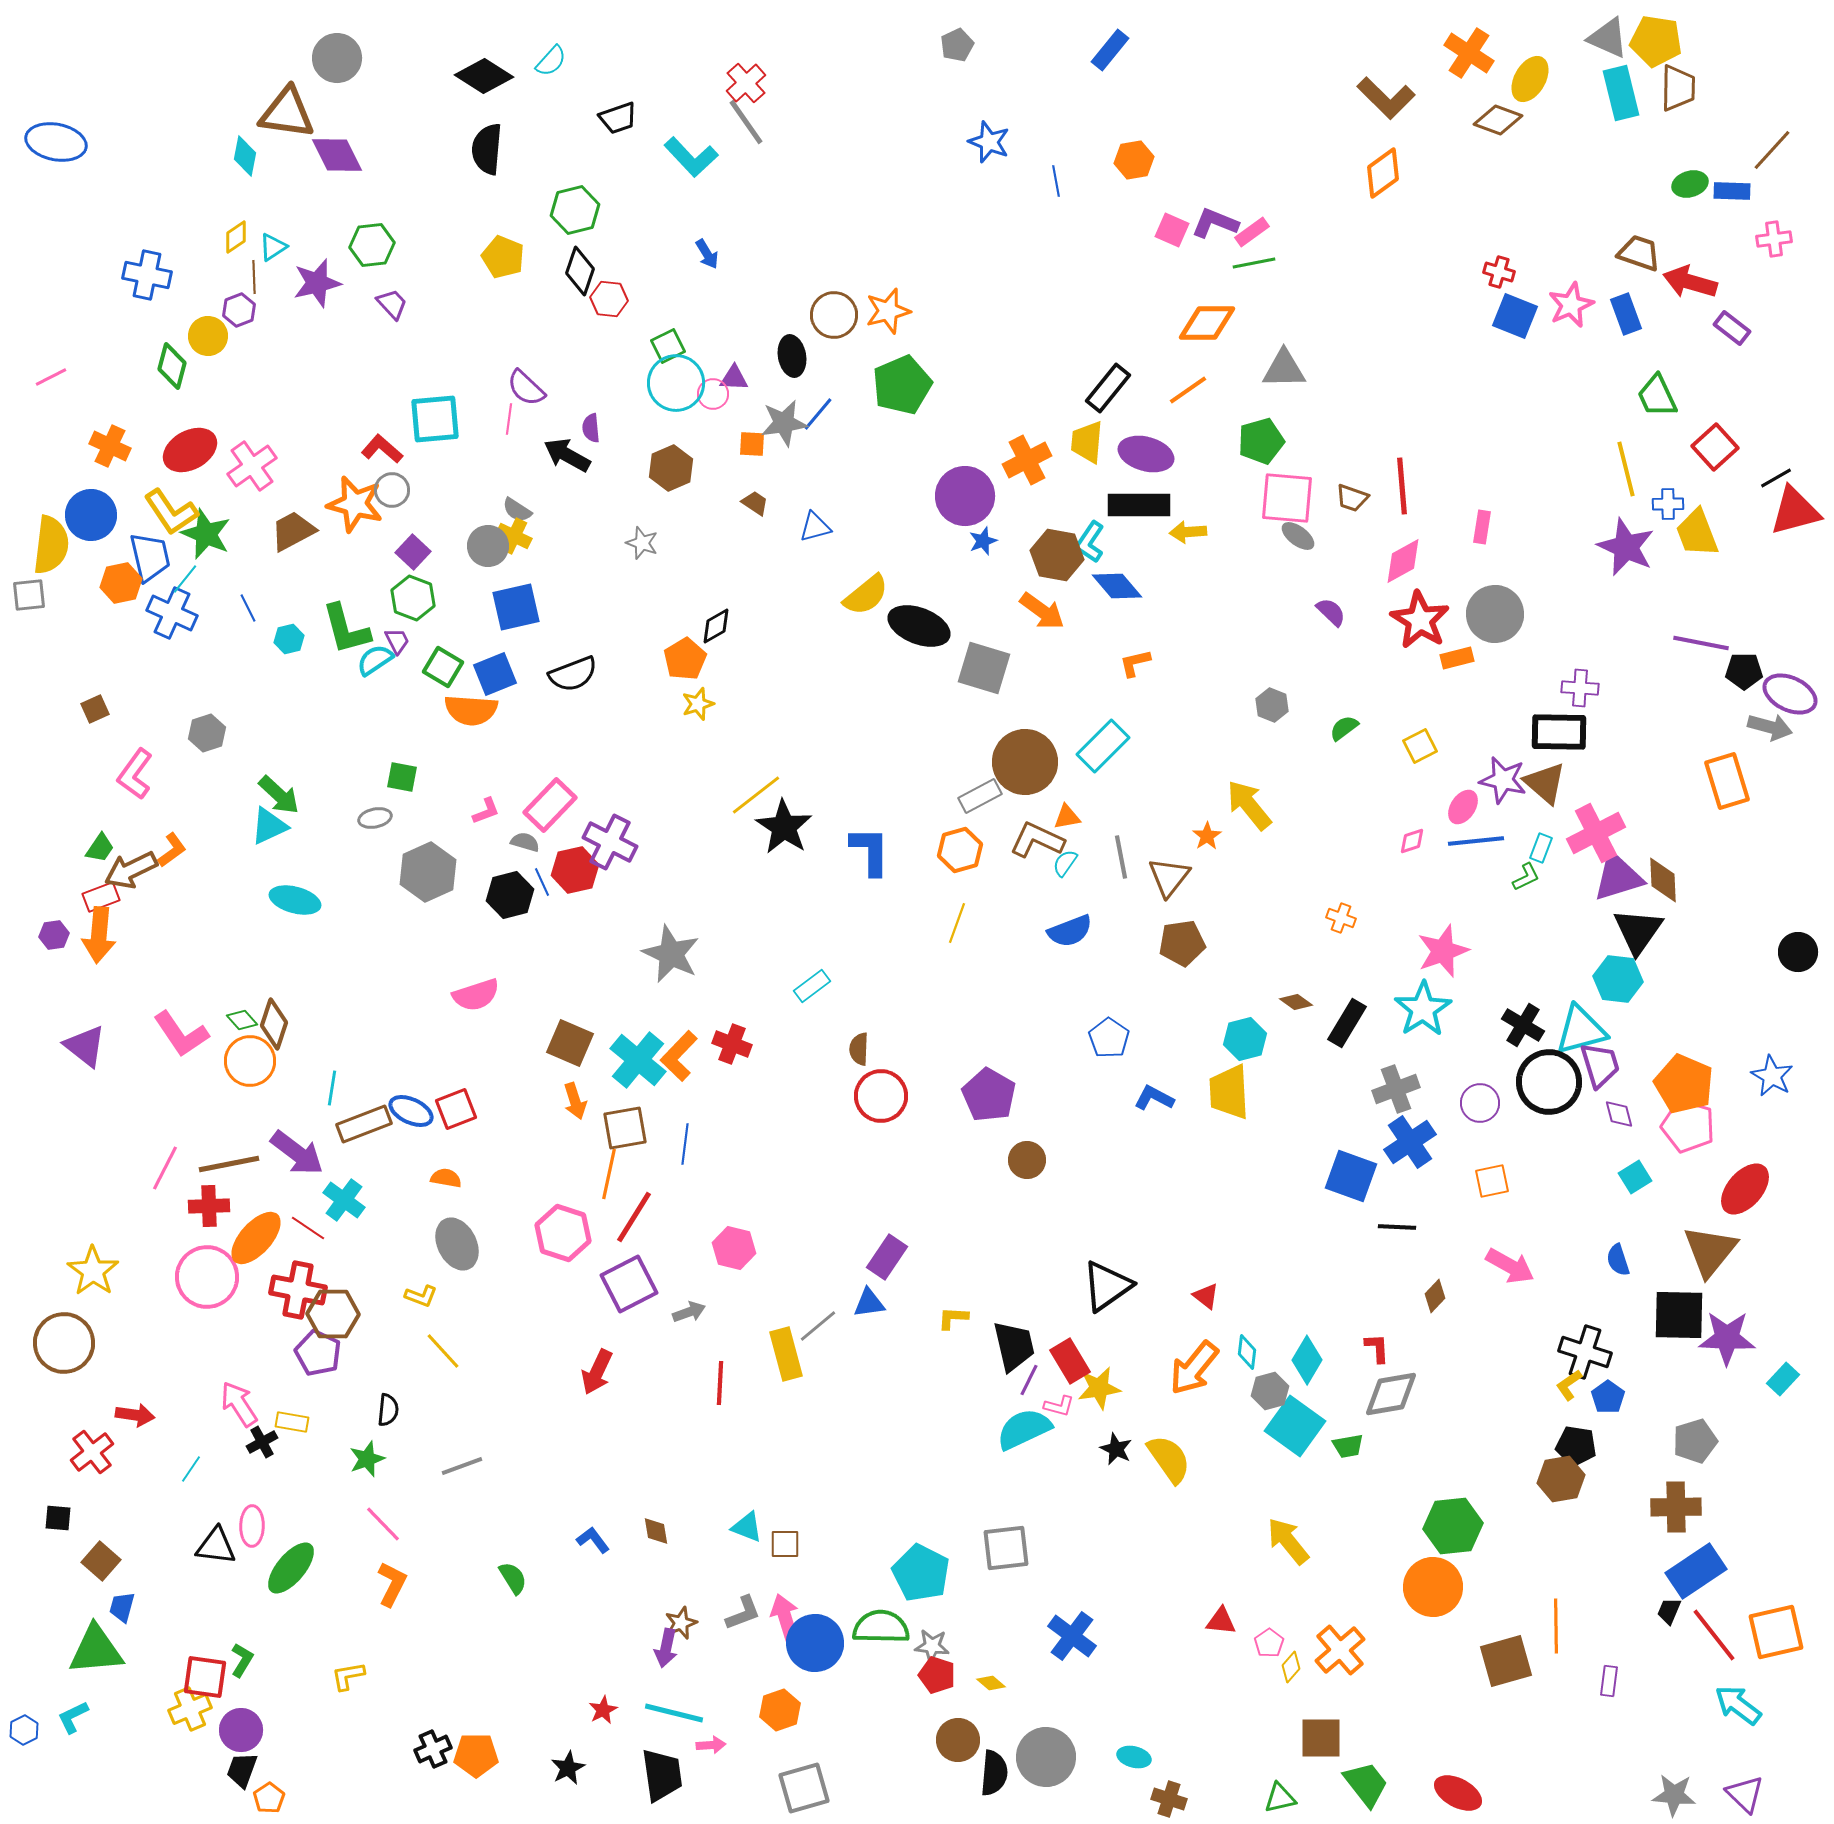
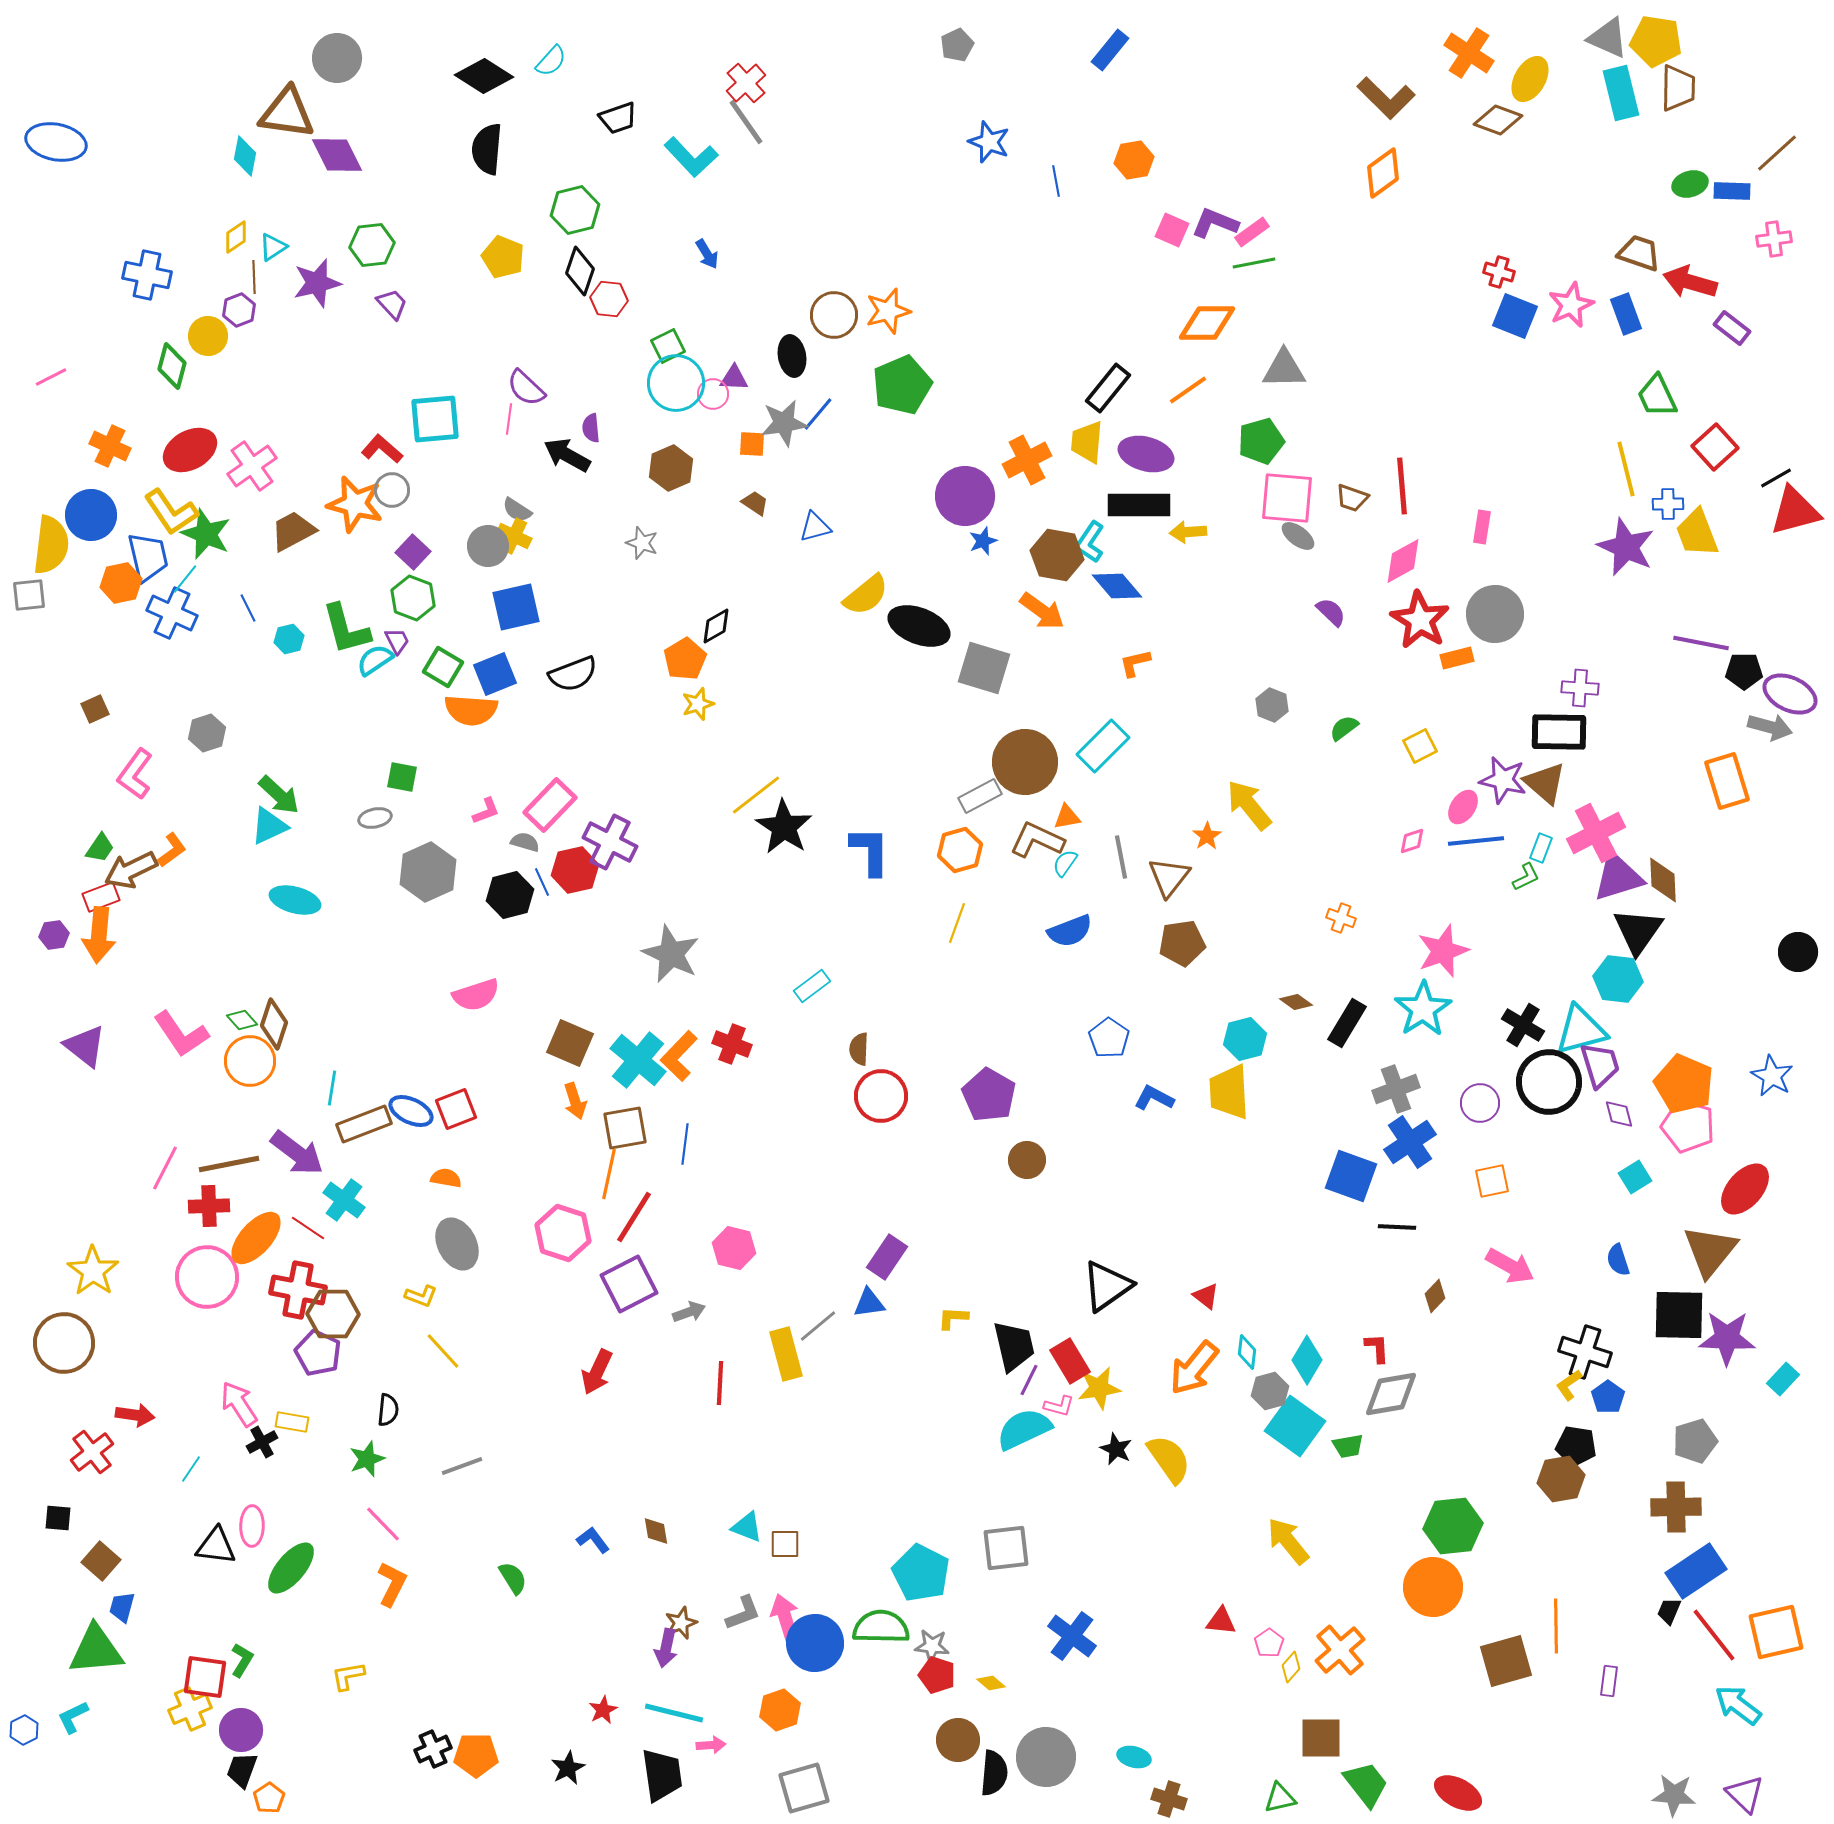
brown line at (1772, 150): moved 5 px right, 3 px down; rotated 6 degrees clockwise
blue trapezoid at (150, 557): moved 2 px left
